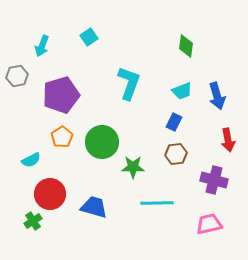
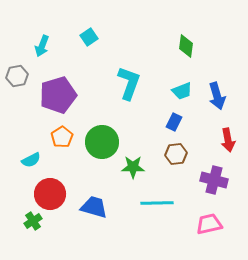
purple pentagon: moved 3 px left
